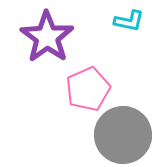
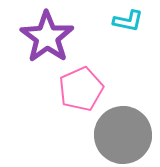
cyan L-shape: moved 1 px left
pink pentagon: moved 7 px left
